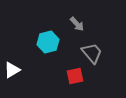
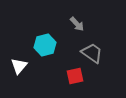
cyan hexagon: moved 3 px left, 3 px down
gray trapezoid: rotated 15 degrees counterclockwise
white triangle: moved 7 px right, 4 px up; rotated 18 degrees counterclockwise
